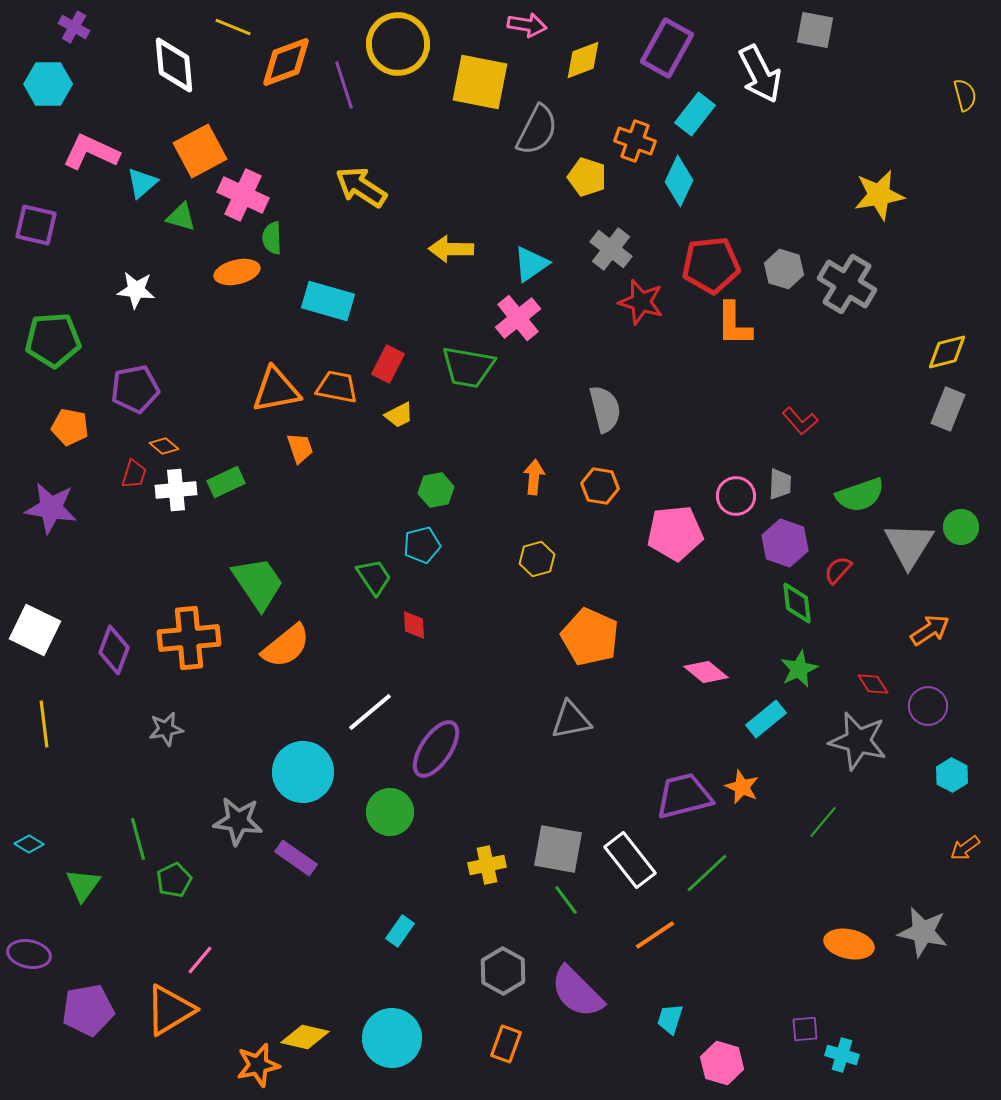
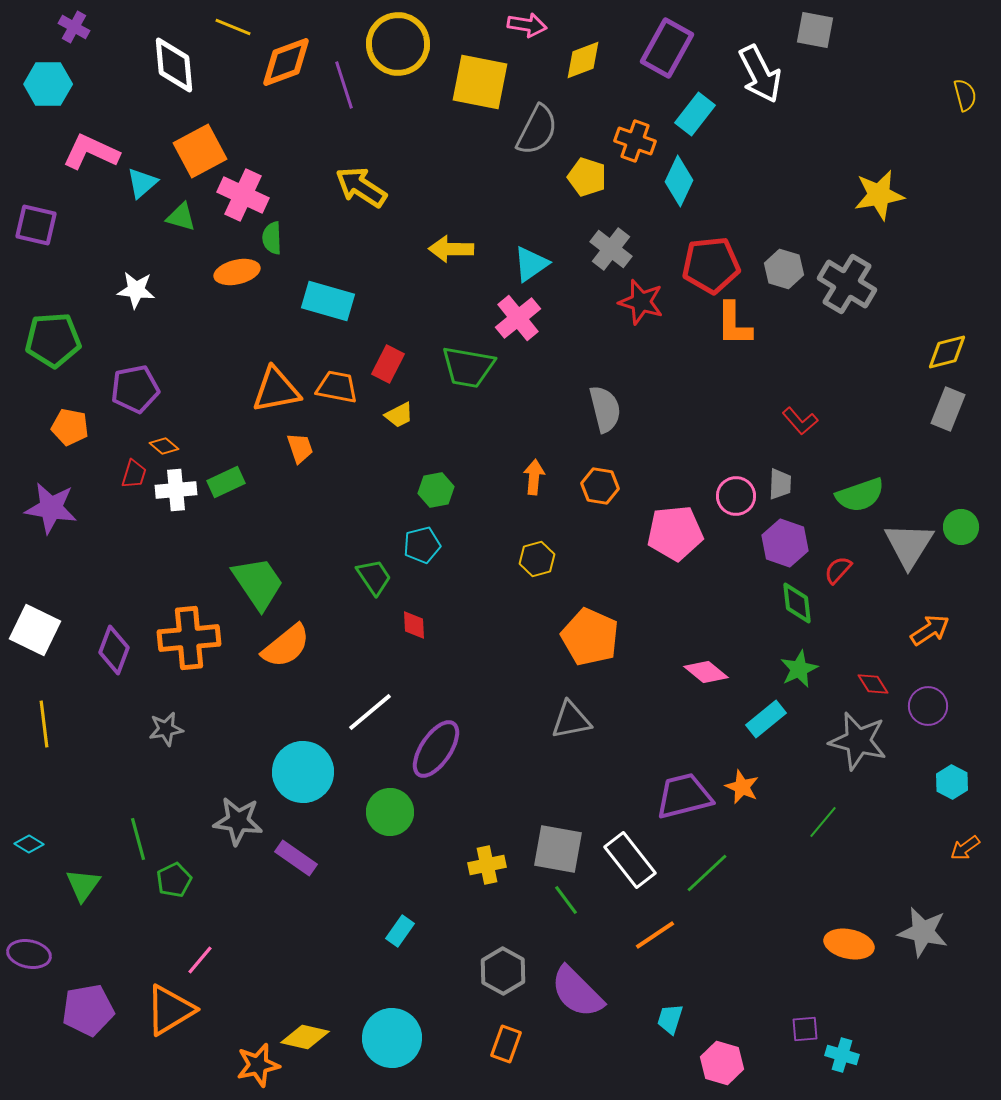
cyan hexagon at (952, 775): moved 7 px down
